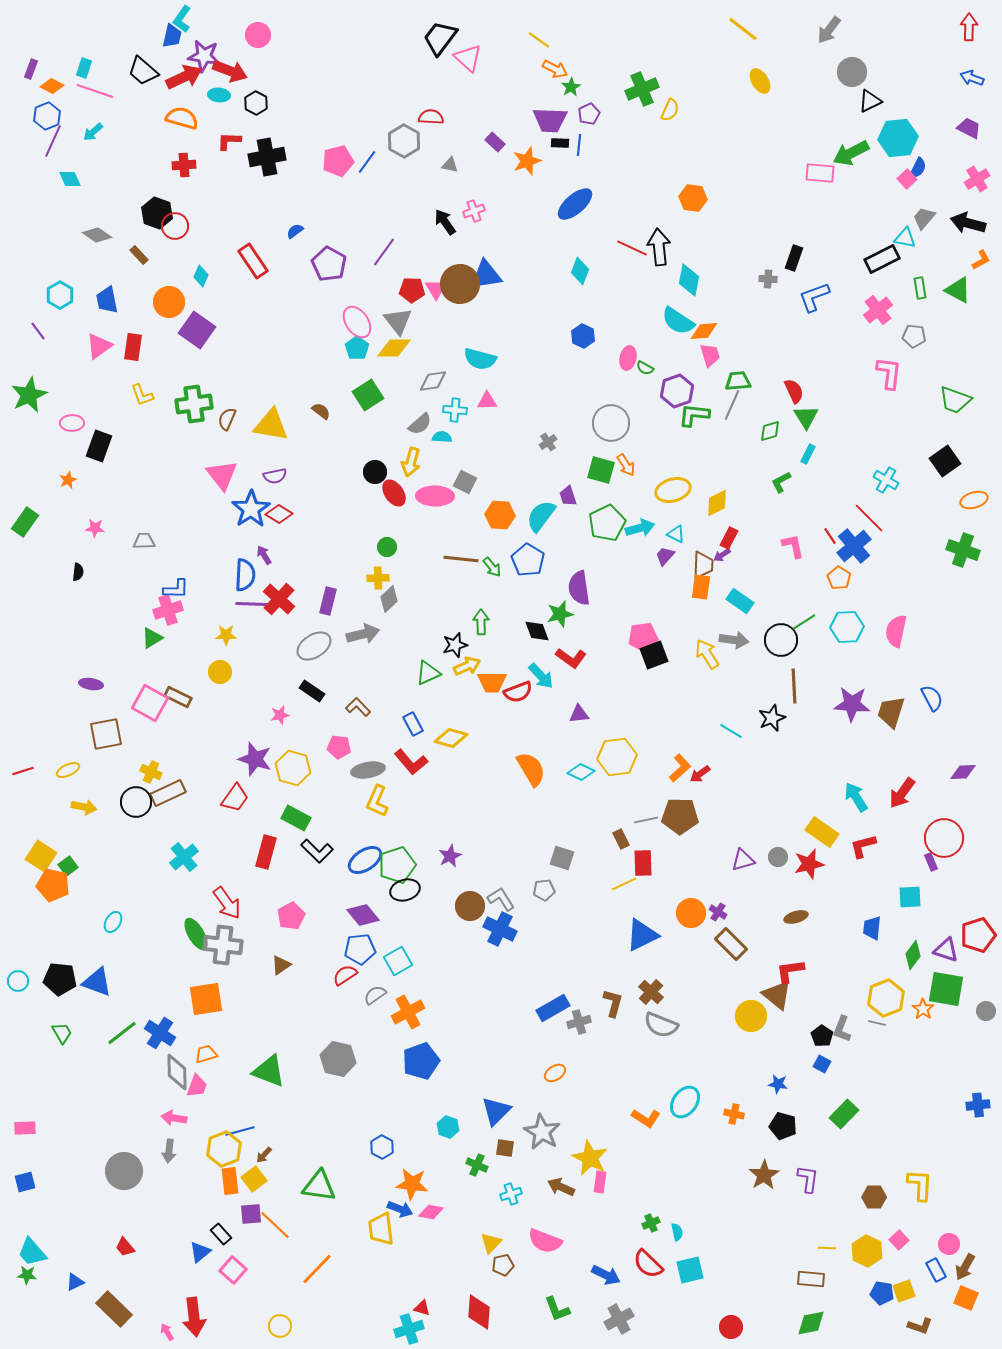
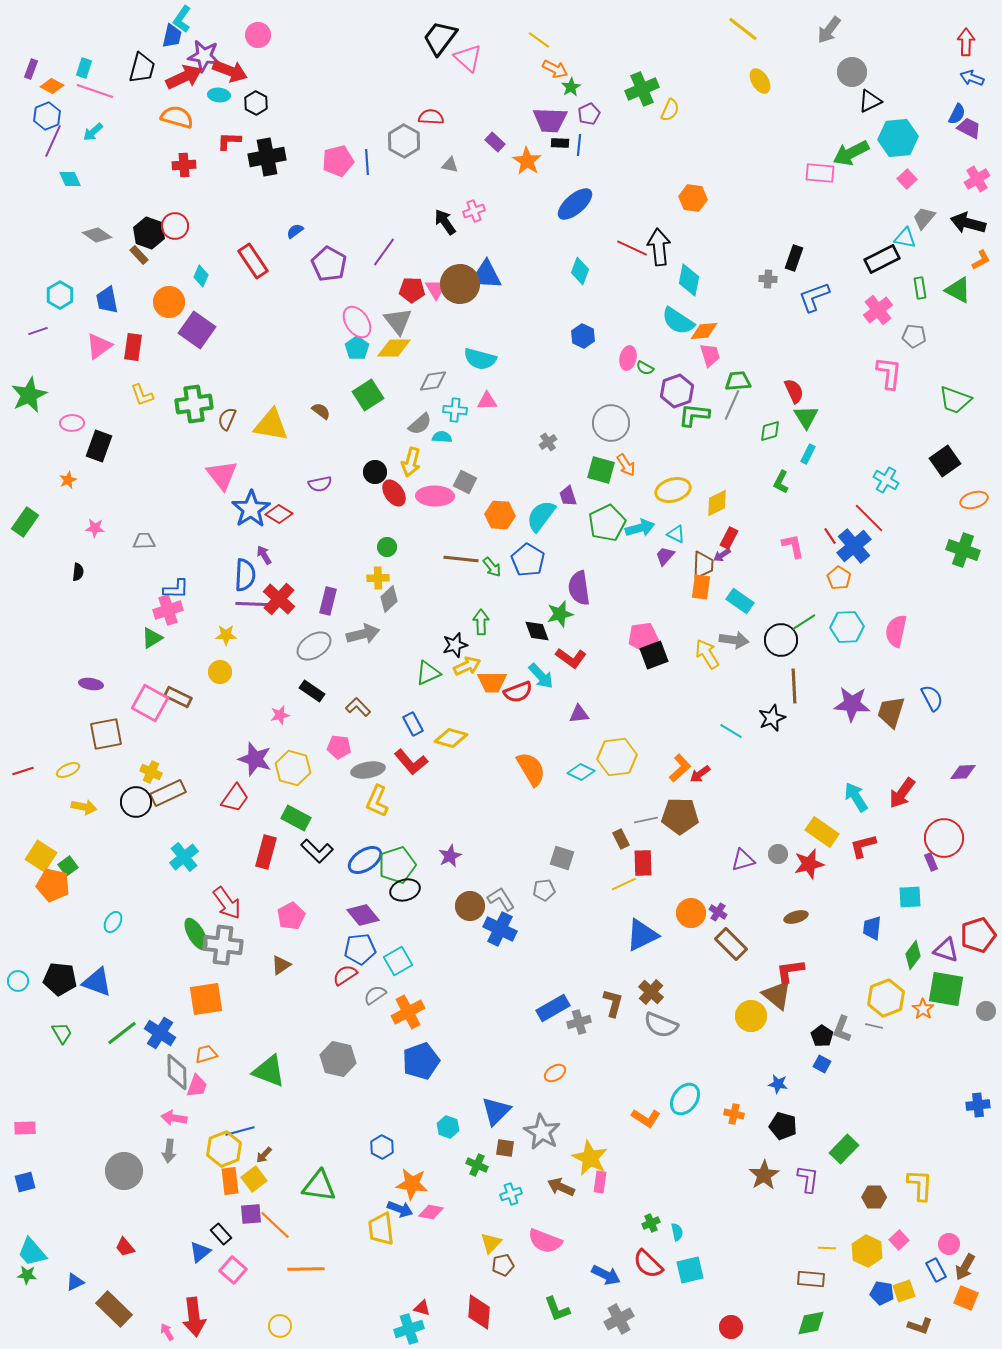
red arrow at (969, 27): moved 3 px left, 15 px down
black trapezoid at (143, 71): moved 1 px left, 3 px up; rotated 116 degrees counterclockwise
orange semicircle at (182, 118): moved 5 px left, 1 px up
orange star at (527, 161): rotated 20 degrees counterclockwise
blue line at (367, 162): rotated 40 degrees counterclockwise
blue semicircle at (918, 168): moved 39 px right, 54 px up
black hexagon at (157, 213): moved 8 px left, 20 px down
blue triangle at (486, 275): rotated 12 degrees clockwise
purple line at (38, 331): rotated 72 degrees counterclockwise
purple semicircle at (275, 476): moved 45 px right, 8 px down
green L-shape at (781, 482): rotated 35 degrees counterclockwise
gray circle at (778, 857): moved 3 px up
gray line at (877, 1023): moved 3 px left, 3 px down
cyan ellipse at (685, 1102): moved 3 px up
green rectangle at (844, 1114): moved 35 px down
orange line at (317, 1269): moved 11 px left; rotated 45 degrees clockwise
